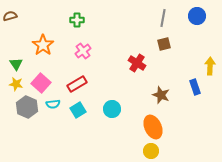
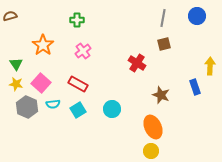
red rectangle: moved 1 px right; rotated 60 degrees clockwise
